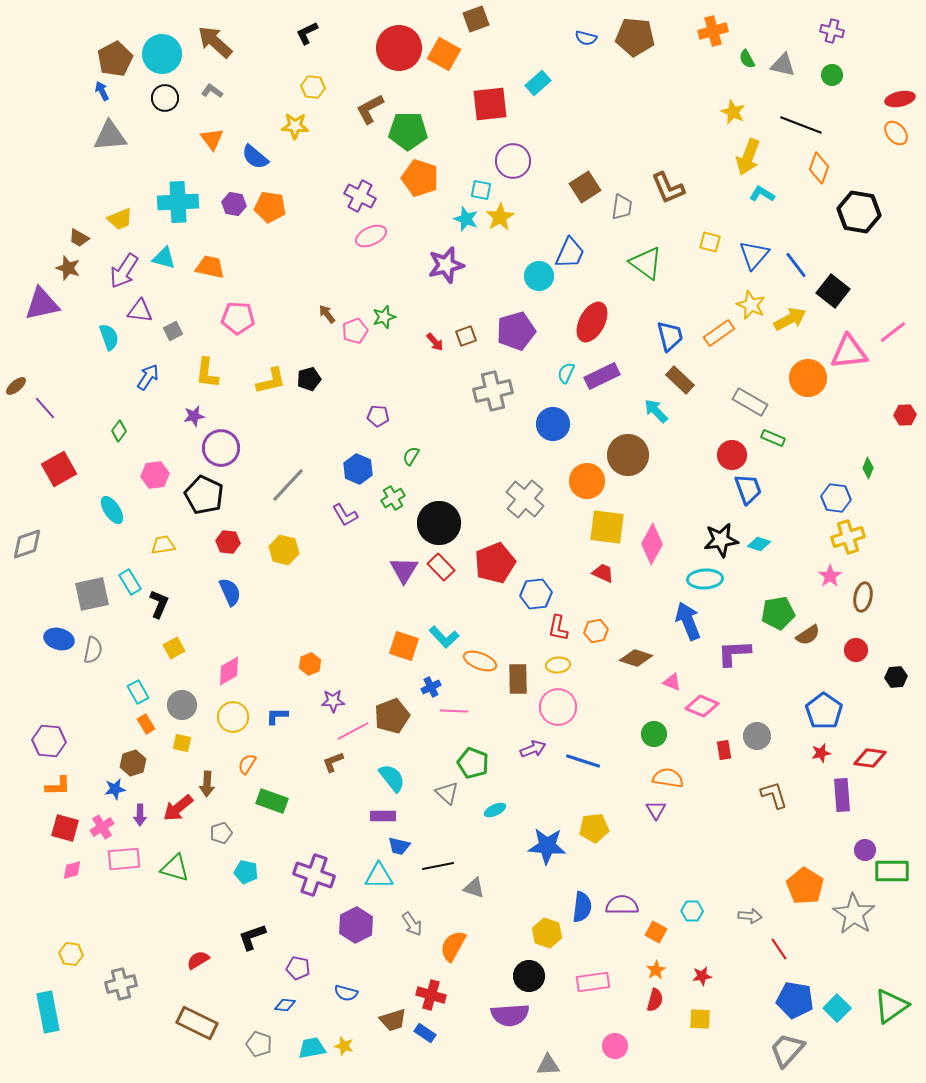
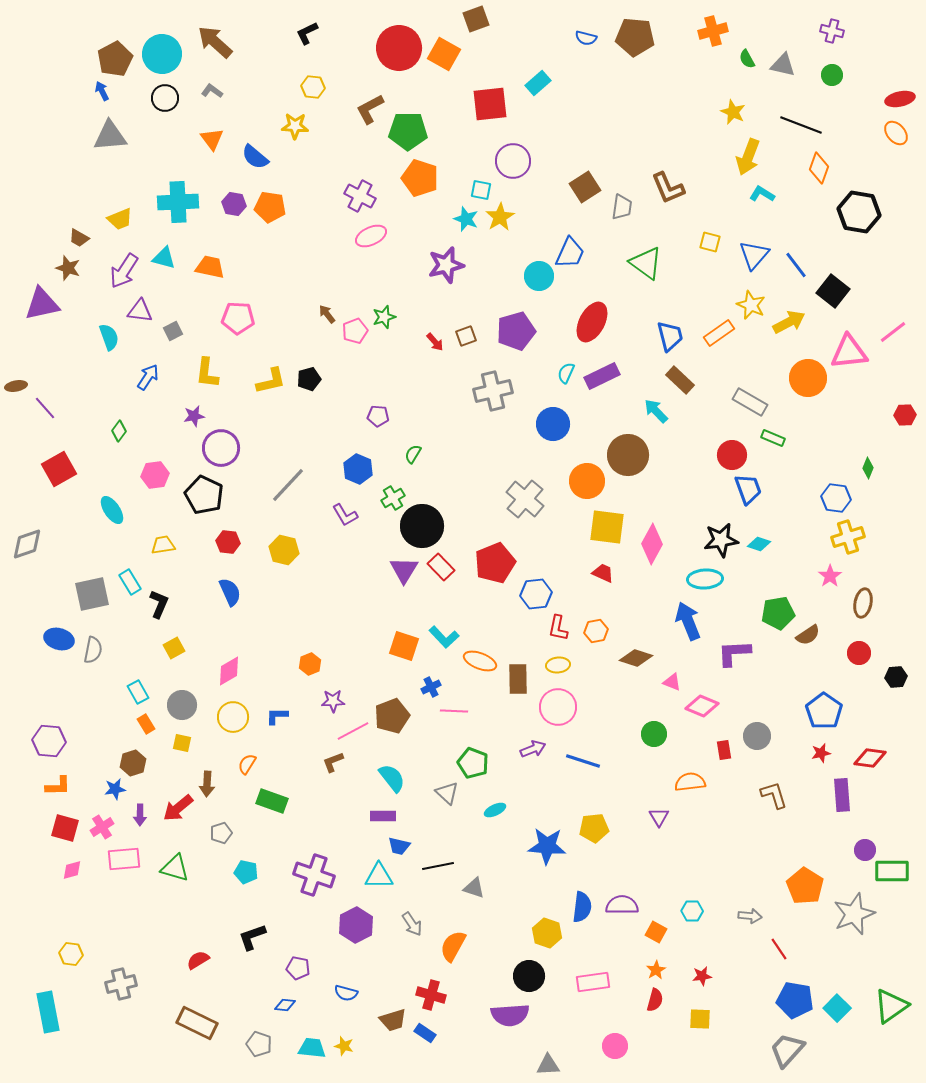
yellow arrow at (790, 319): moved 1 px left, 3 px down
brown ellipse at (16, 386): rotated 30 degrees clockwise
green semicircle at (411, 456): moved 2 px right, 2 px up
black circle at (439, 523): moved 17 px left, 3 px down
brown ellipse at (863, 597): moved 6 px down
red circle at (856, 650): moved 3 px right, 3 px down
orange semicircle at (668, 778): moved 22 px right, 4 px down; rotated 16 degrees counterclockwise
purple triangle at (656, 810): moved 3 px right, 7 px down
gray star at (854, 914): rotated 18 degrees clockwise
cyan trapezoid at (312, 1048): rotated 16 degrees clockwise
